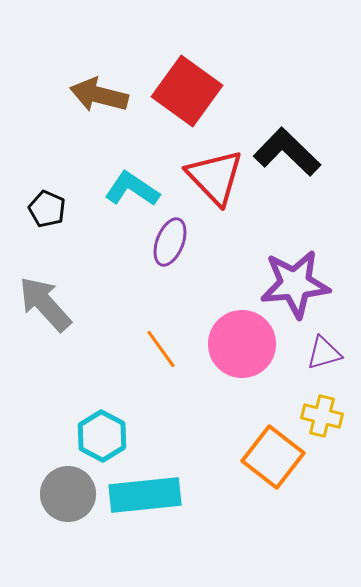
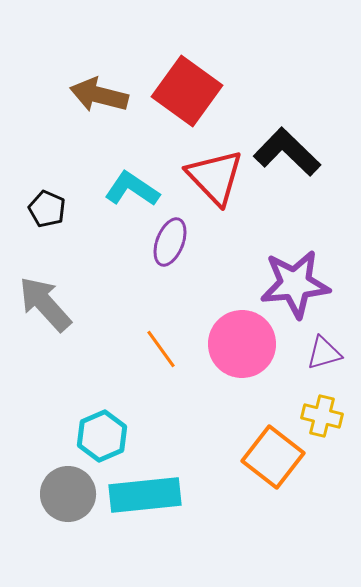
cyan hexagon: rotated 9 degrees clockwise
